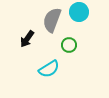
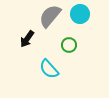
cyan circle: moved 1 px right, 2 px down
gray semicircle: moved 2 px left, 4 px up; rotated 20 degrees clockwise
cyan semicircle: rotated 80 degrees clockwise
